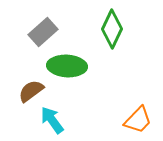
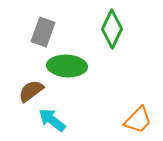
gray rectangle: rotated 28 degrees counterclockwise
cyan arrow: rotated 16 degrees counterclockwise
